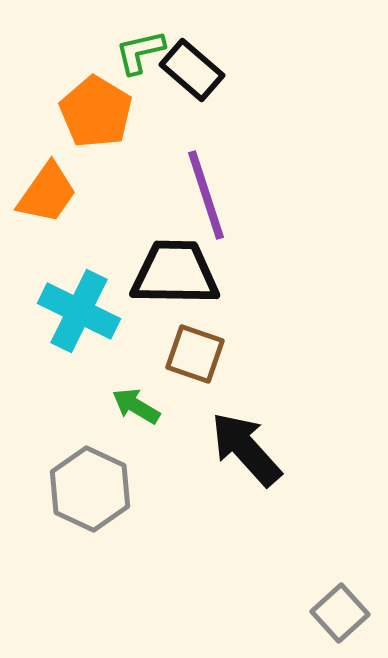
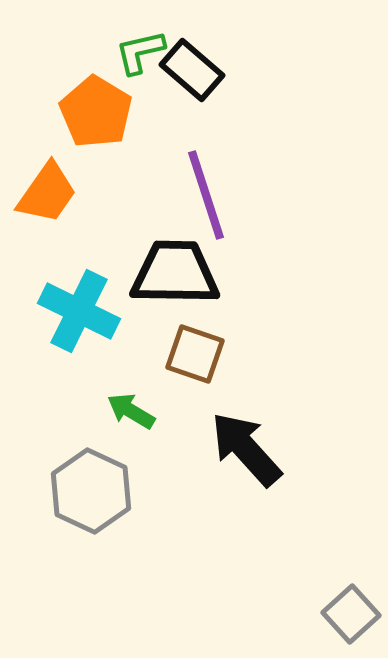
green arrow: moved 5 px left, 5 px down
gray hexagon: moved 1 px right, 2 px down
gray square: moved 11 px right, 1 px down
